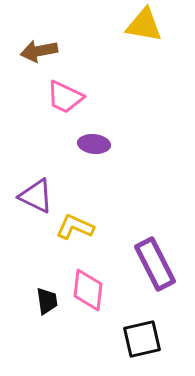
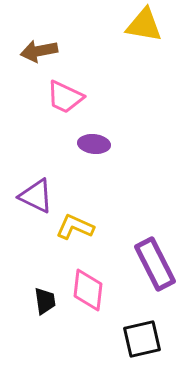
black trapezoid: moved 2 px left
